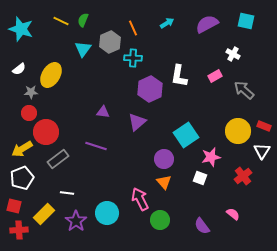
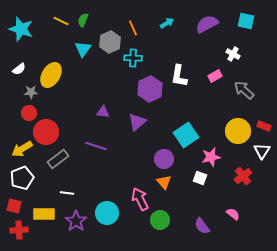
yellow rectangle at (44, 214): rotated 45 degrees clockwise
